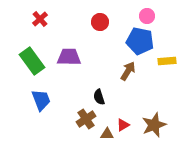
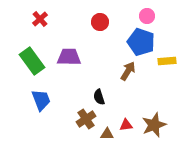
blue pentagon: moved 1 px right, 1 px down; rotated 8 degrees clockwise
red triangle: moved 3 px right; rotated 24 degrees clockwise
